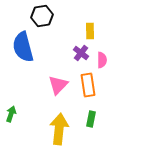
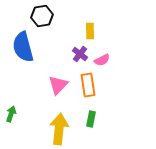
purple cross: moved 1 px left, 1 px down
pink semicircle: rotated 63 degrees clockwise
